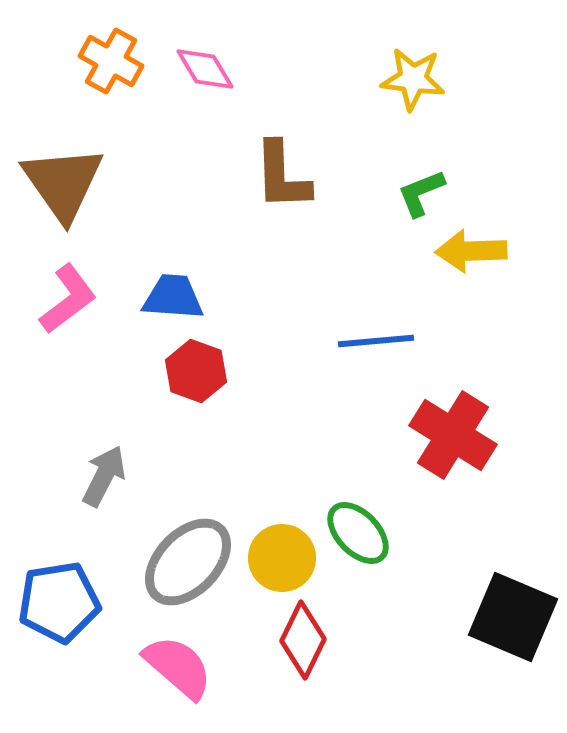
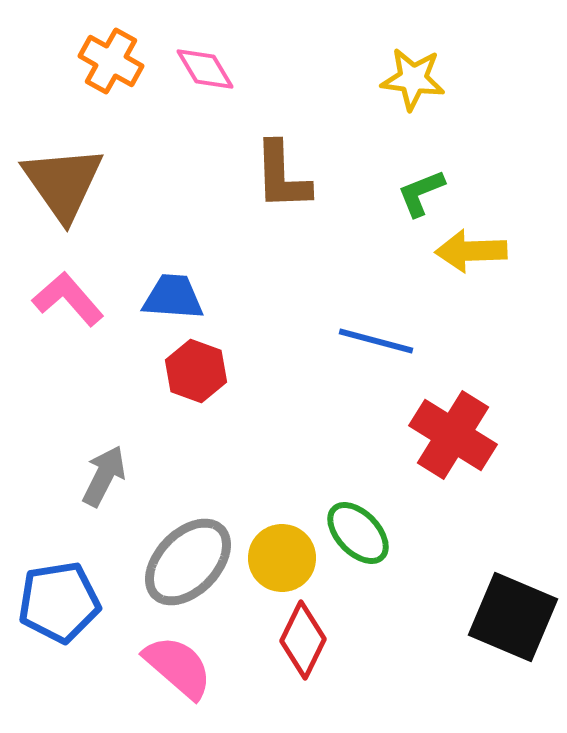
pink L-shape: rotated 94 degrees counterclockwise
blue line: rotated 20 degrees clockwise
